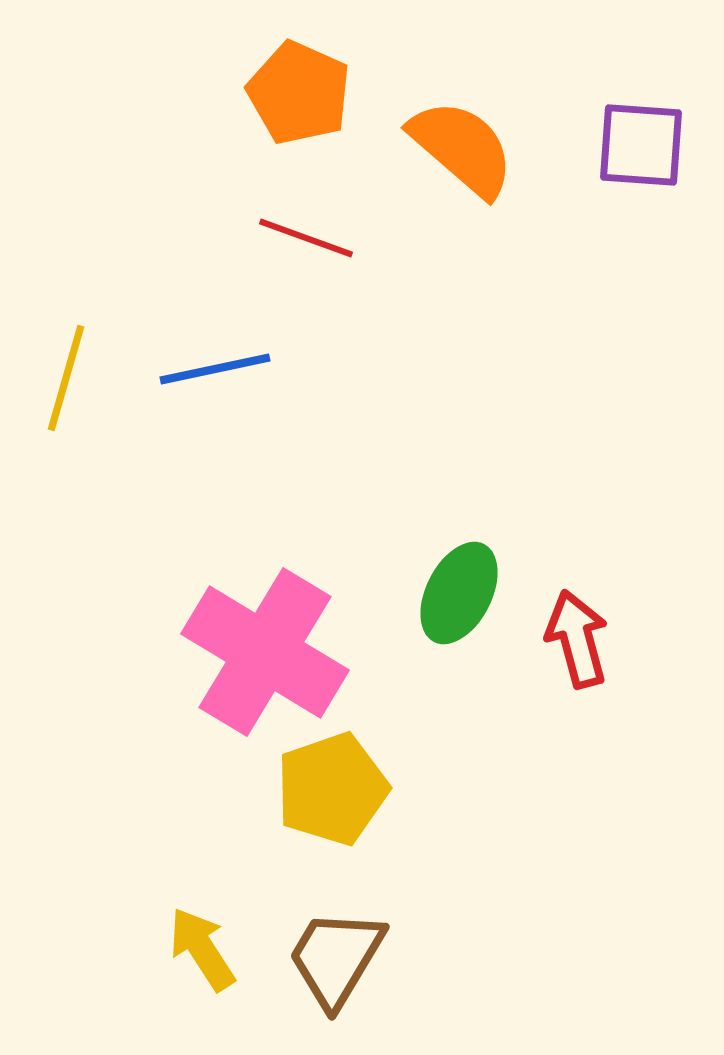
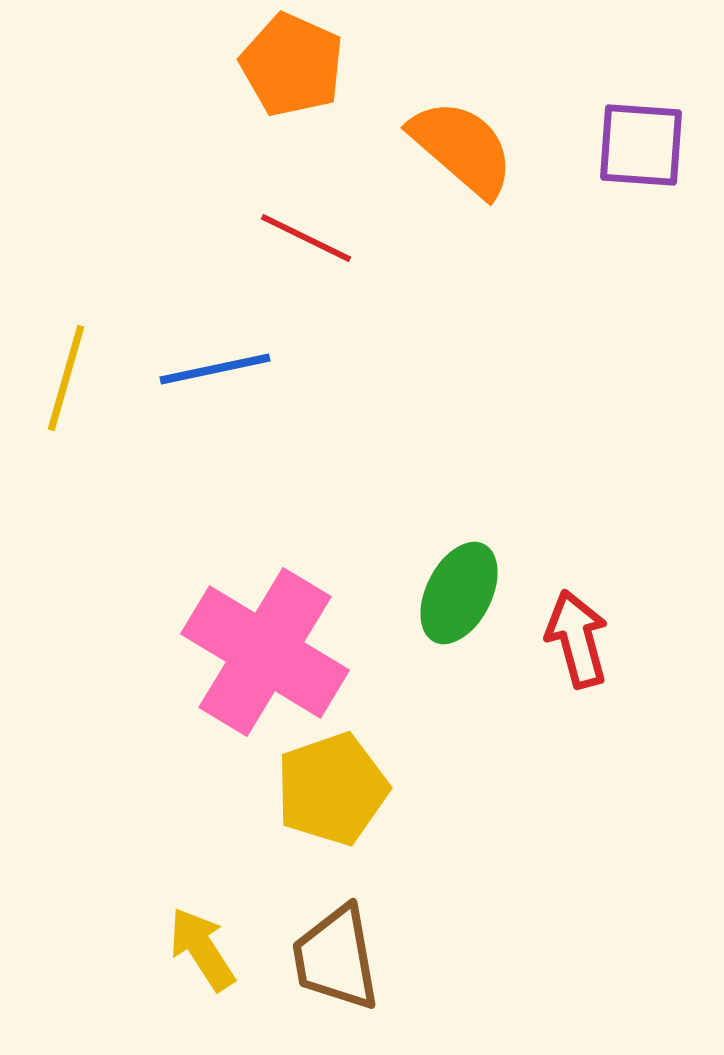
orange pentagon: moved 7 px left, 28 px up
red line: rotated 6 degrees clockwise
brown trapezoid: rotated 41 degrees counterclockwise
